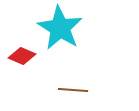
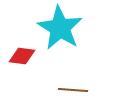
red diamond: rotated 16 degrees counterclockwise
